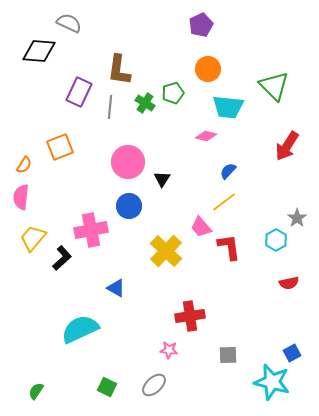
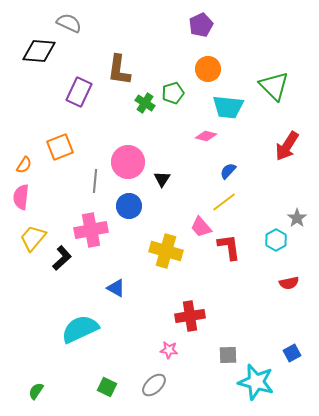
gray line: moved 15 px left, 74 px down
yellow cross: rotated 28 degrees counterclockwise
cyan star: moved 16 px left
